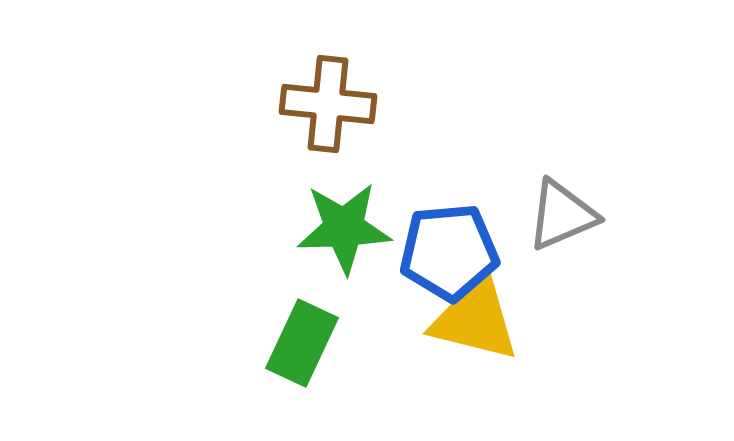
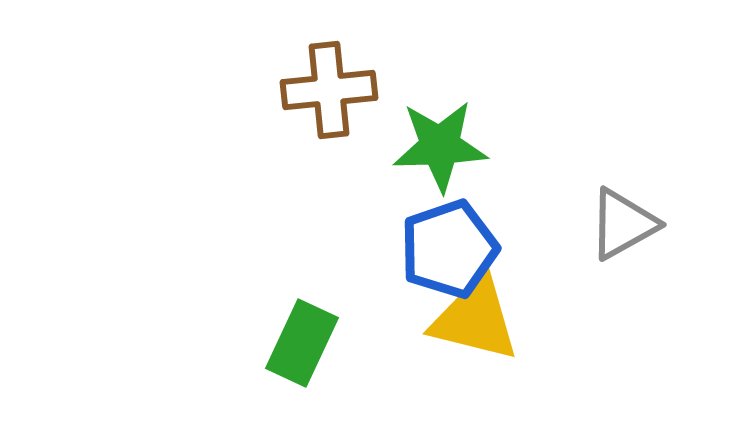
brown cross: moved 1 px right, 14 px up; rotated 12 degrees counterclockwise
gray triangle: moved 61 px right, 9 px down; rotated 6 degrees counterclockwise
green star: moved 96 px right, 82 px up
blue pentagon: moved 3 px up; rotated 14 degrees counterclockwise
